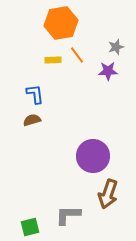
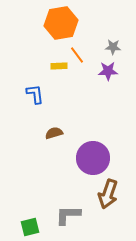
gray star: moved 3 px left; rotated 21 degrees clockwise
yellow rectangle: moved 6 px right, 6 px down
brown semicircle: moved 22 px right, 13 px down
purple circle: moved 2 px down
